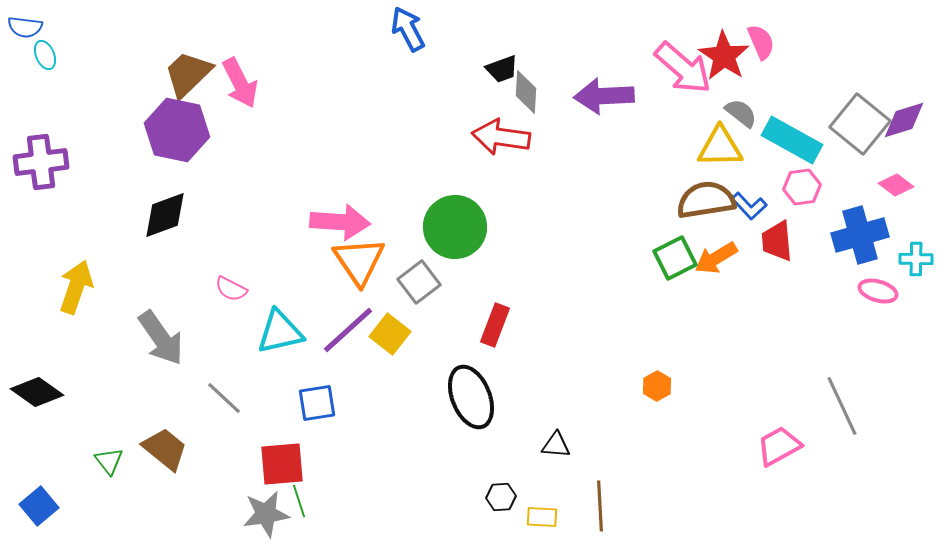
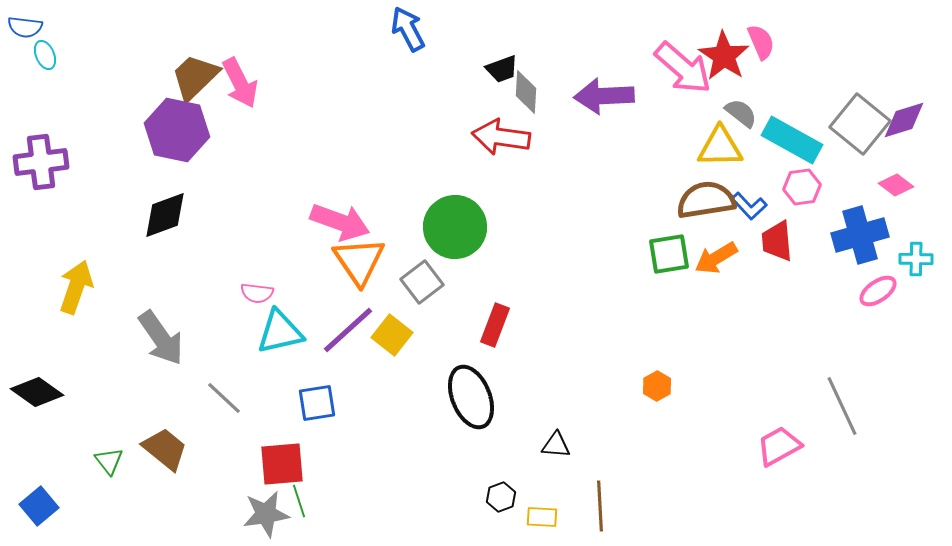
brown trapezoid at (188, 74): moved 7 px right, 3 px down
pink arrow at (340, 222): rotated 16 degrees clockwise
green square at (675, 258): moved 6 px left, 4 px up; rotated 18 degrees clockwise
gray square at (419, 282): moved 3 px right
pink semicircle at (231, 289): moved 26 px right, 4 px down; rotated 20 degrees counterclockwise
pink ellipse at (878, 291): rotated 51 degrees counterclockwise
yellow square at (390, 334): moved 2 px right, 1 px down
black hexagon at (501, 497): rotated 16 degrees counterclockwise
